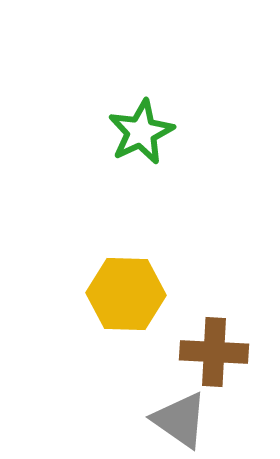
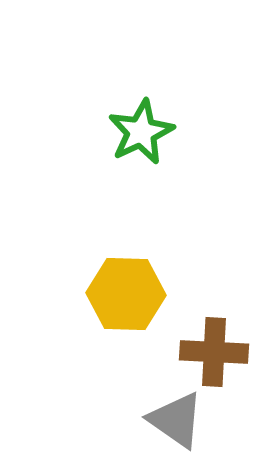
gray triangle: moved 4 px left
